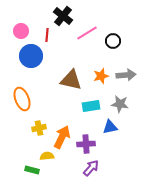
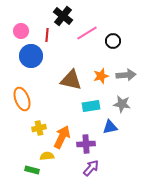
gray star: moved 2 px right
